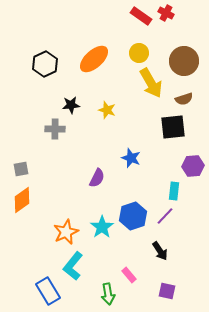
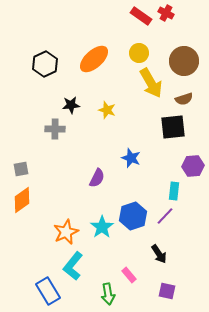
black arrow: moved 1 px left, 3 px down
